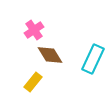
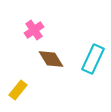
brown diamond: moved 1 px right, 4 px down
yellow rectangle: moved 15 px left, 8 px down
